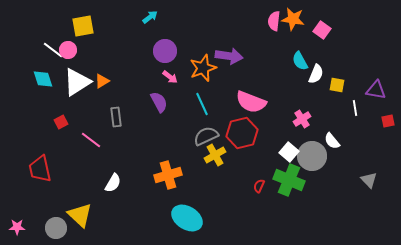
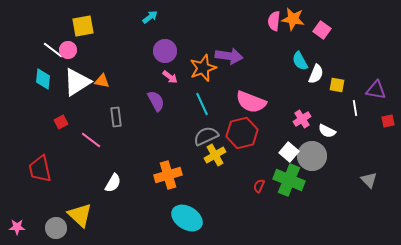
cyan diamond at (43, 79): rotated 25 degrees clockwise
orange triangle at (102, 81): rotated 42 degrees clockwise
purple semicircle at (159, 102): moved 3 px left, 1 px up
white semicircle at (332, 141): moved 5 px left, 10 px up; rotated 24 degrees counterclockwise
